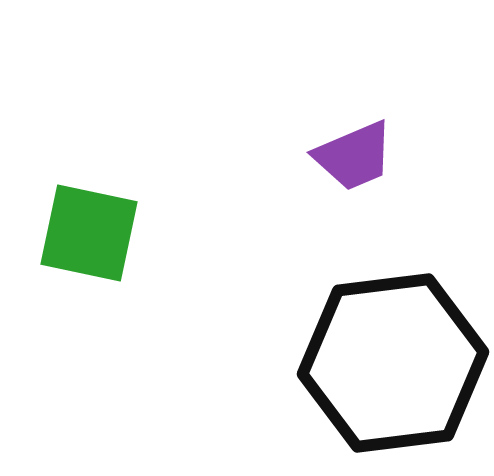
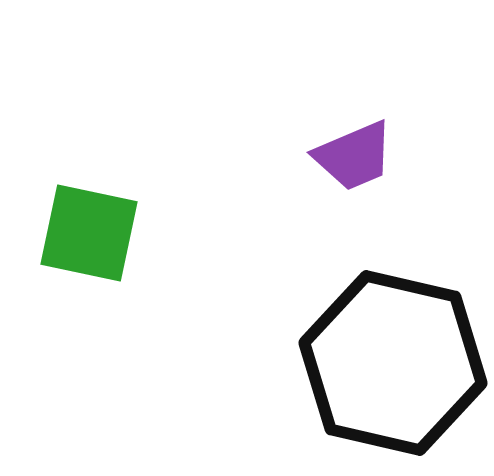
black hexagon: rotated 20 degrees clockwise
